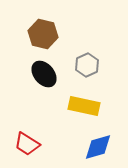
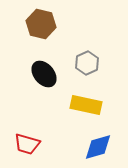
brown hexagon: moved 2 px left, 10 px up
gray hexagon: moved 2 px up
yellow rectangle: moved 2 px right, 1 px up
red trapezoid: rotated 16 degrees counterclockwise
